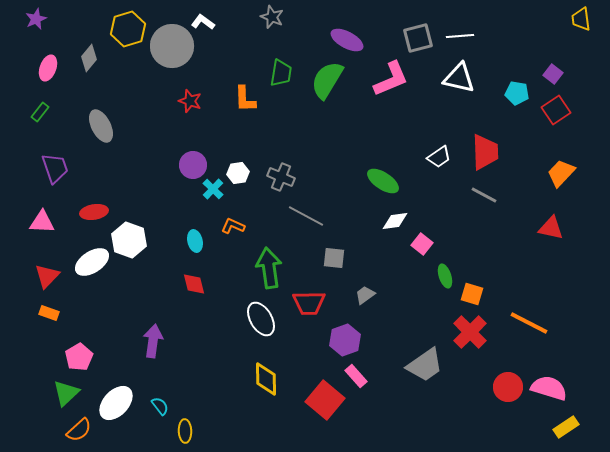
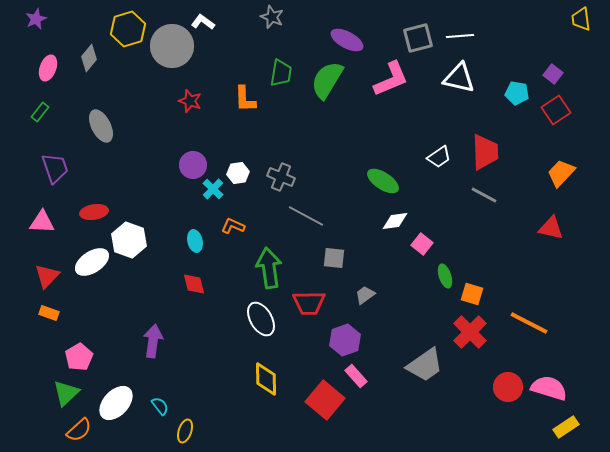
yellow ellipse at (185, 431): rotated 20 degrees clockwise
